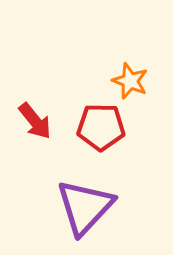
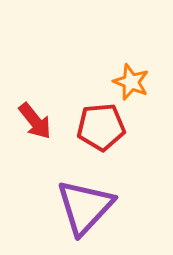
orange star: moved 1 px right, 1 px down
red pentagon: rotated 6 degrees counterclockwise
